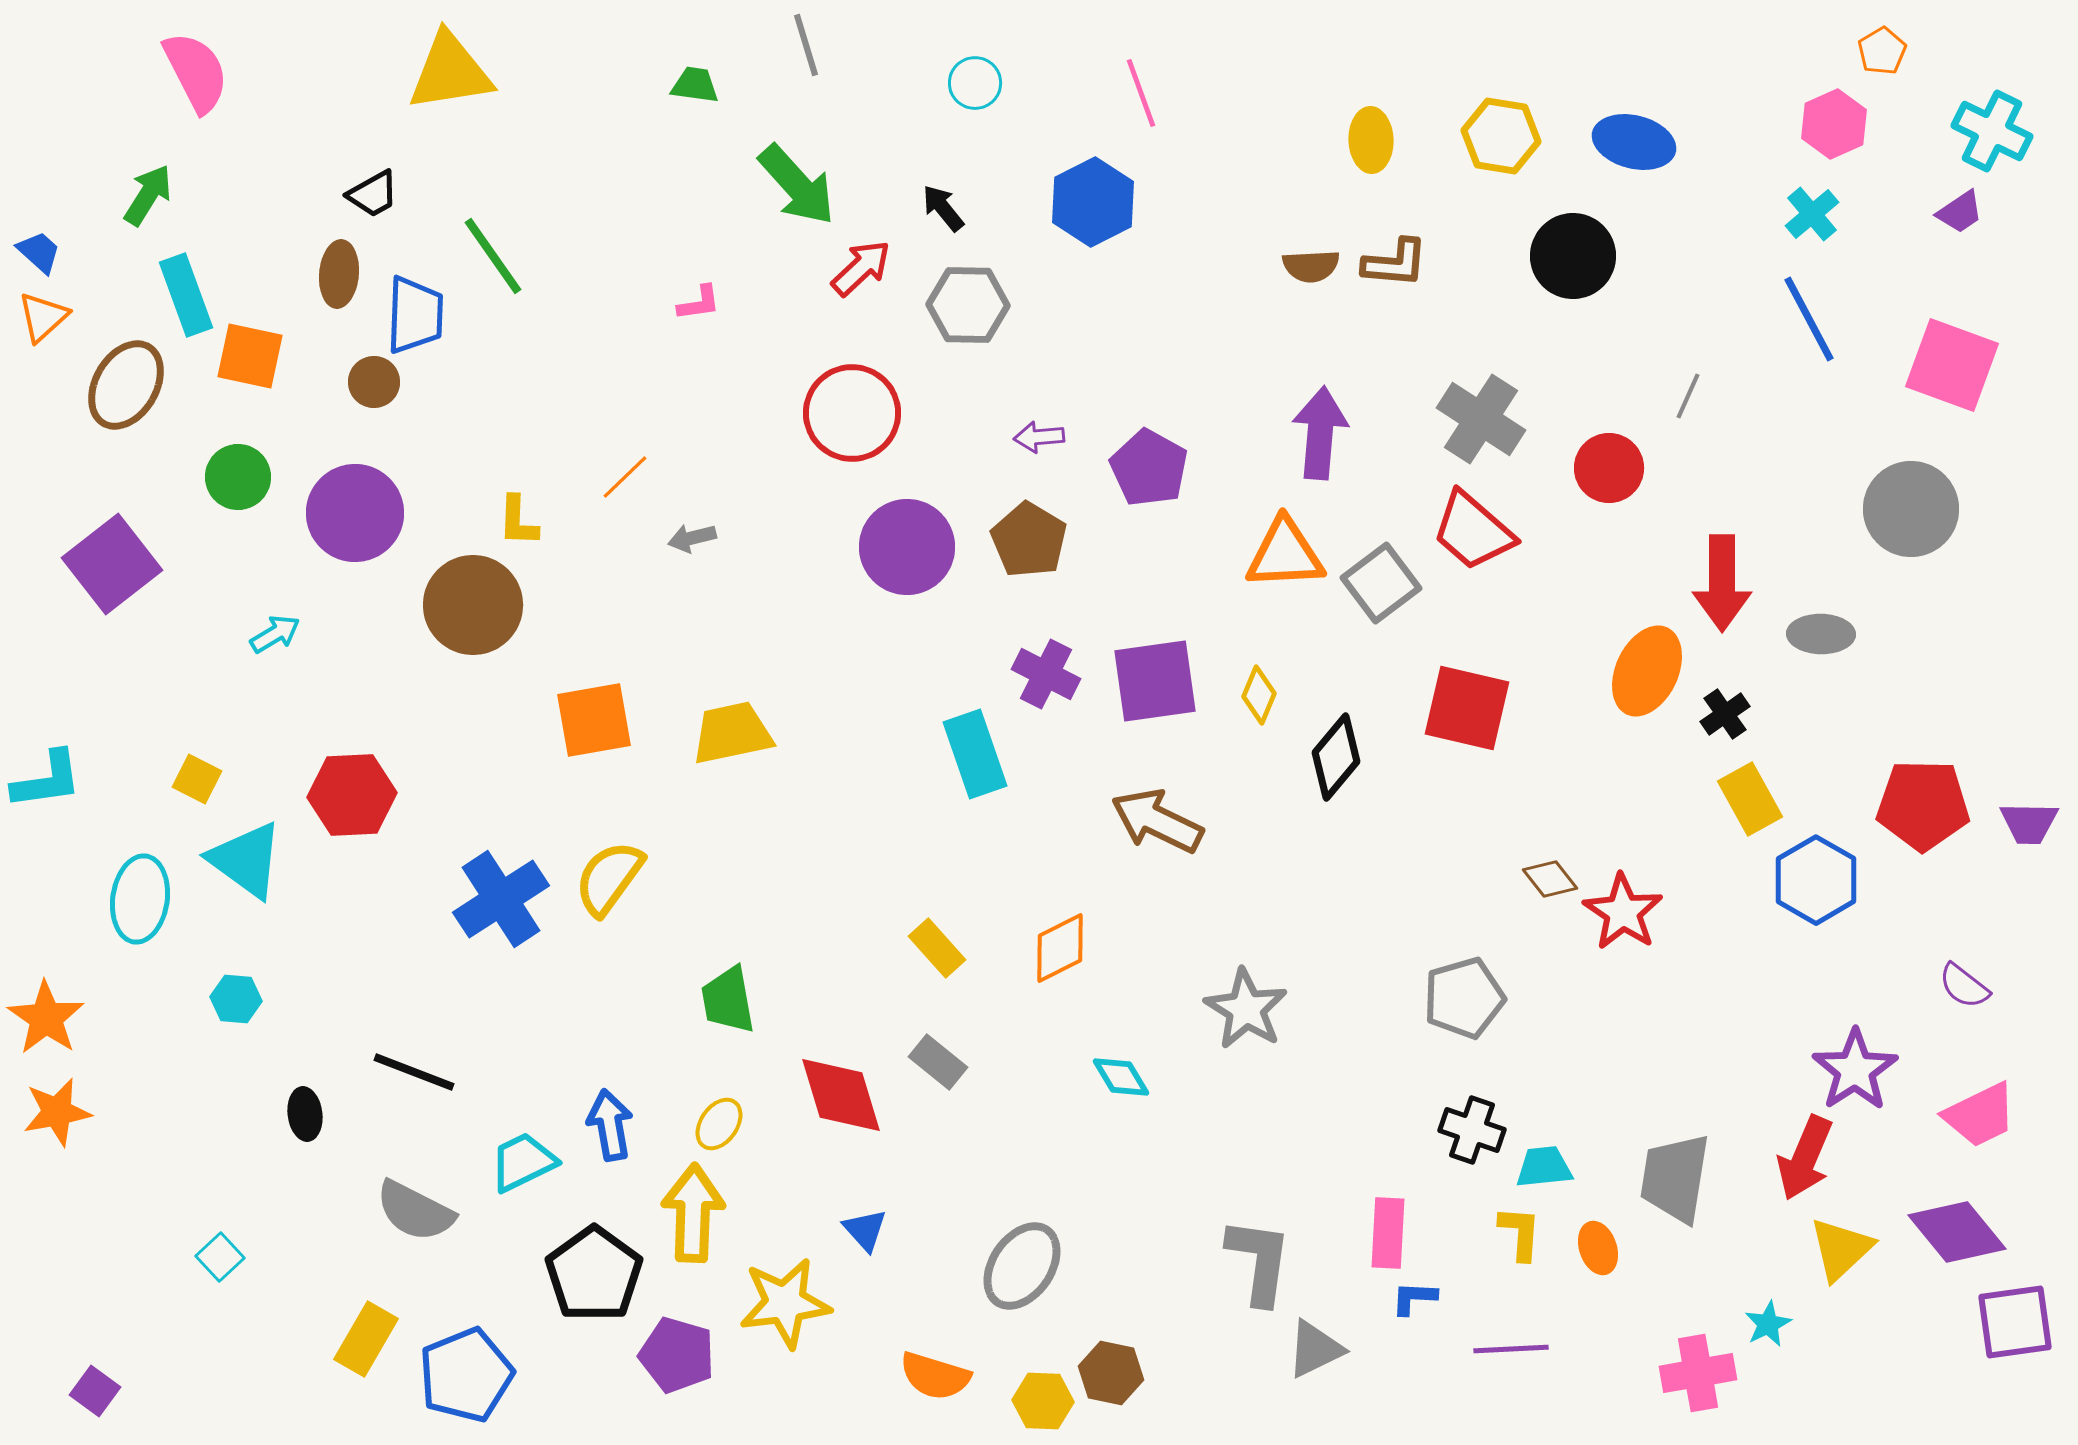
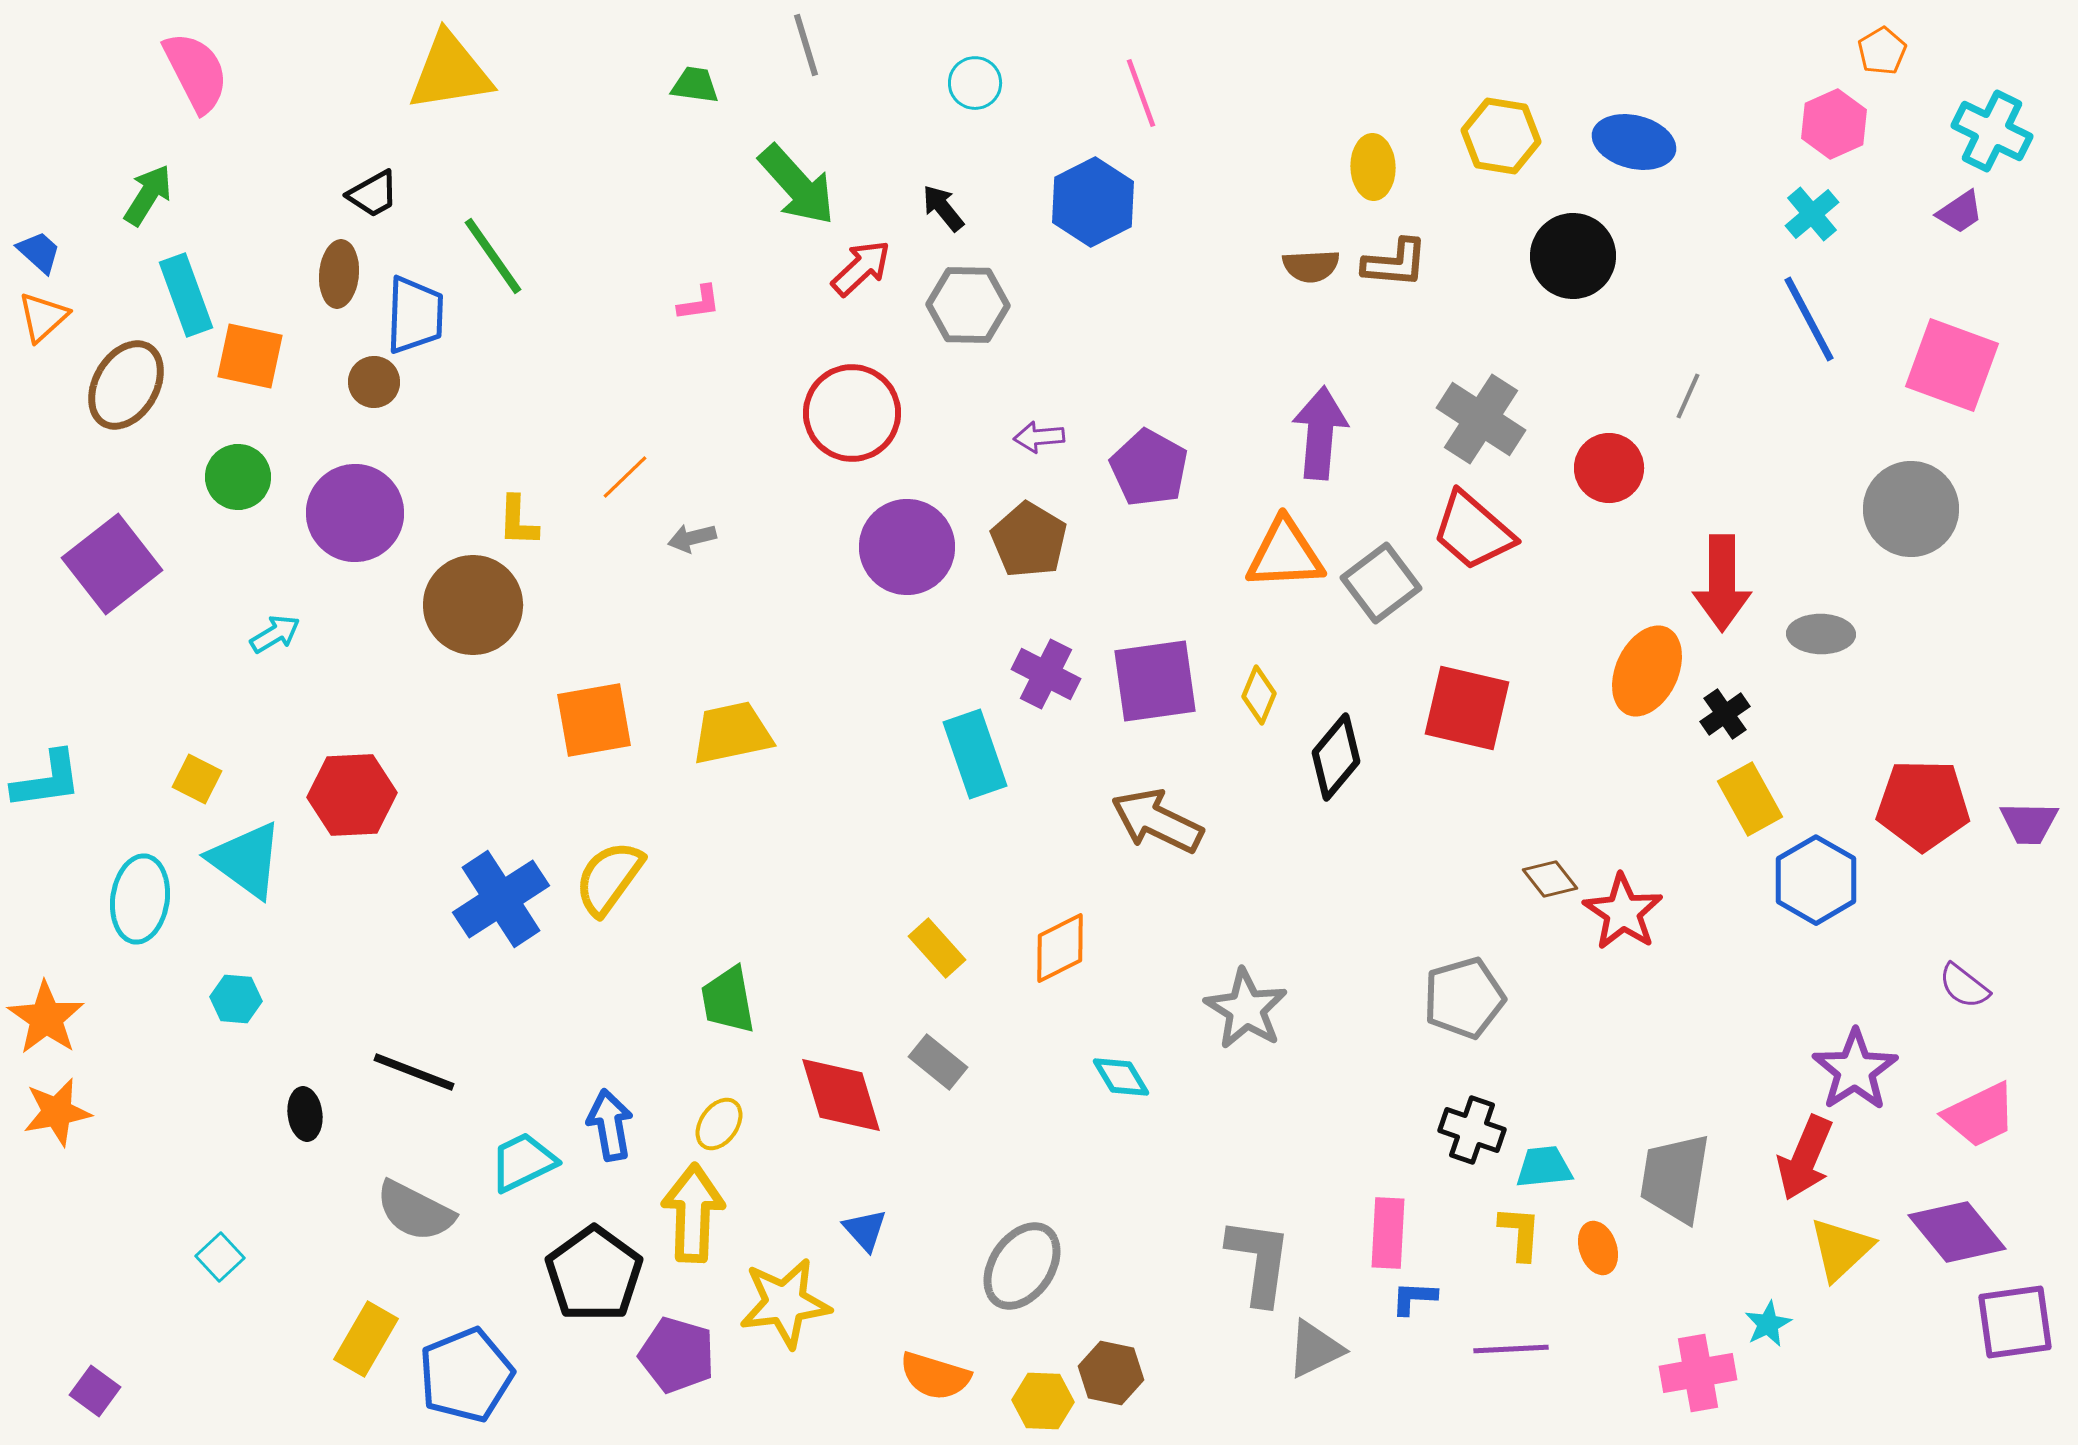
yellow ellipse at (1371, 140): moved 2 px right, 27 px down
